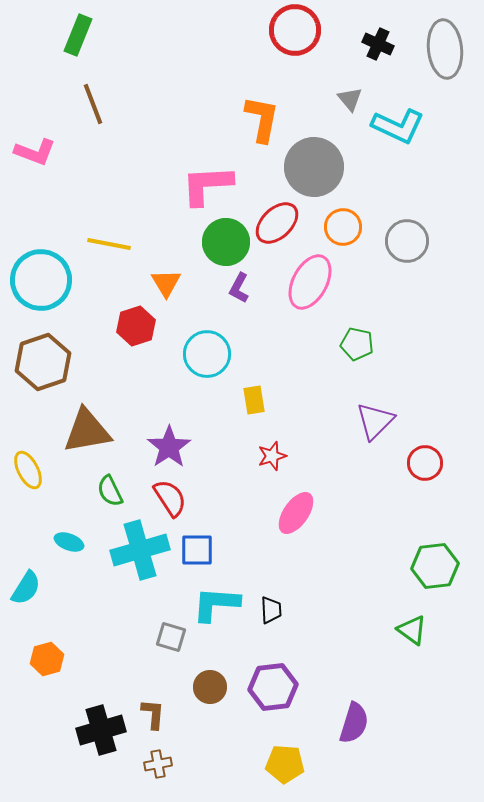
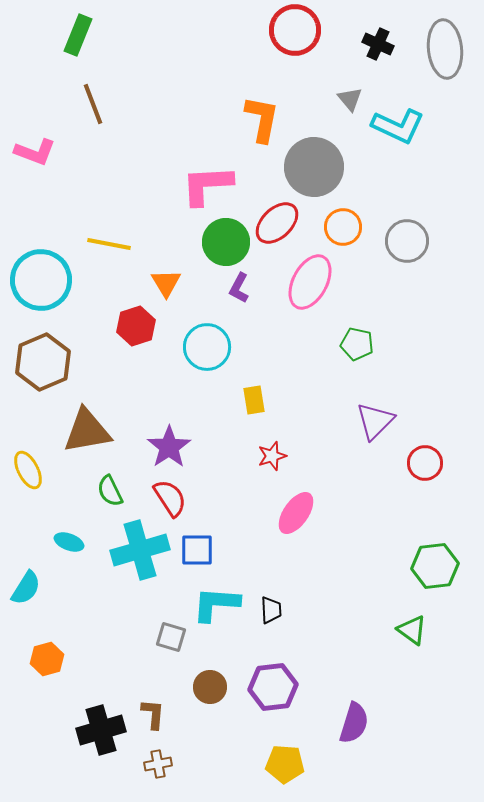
cyan circle at (207, 354): moved 7 px up
brown hexagon at (43, 362): rotated 4 degrees counterclockwise
